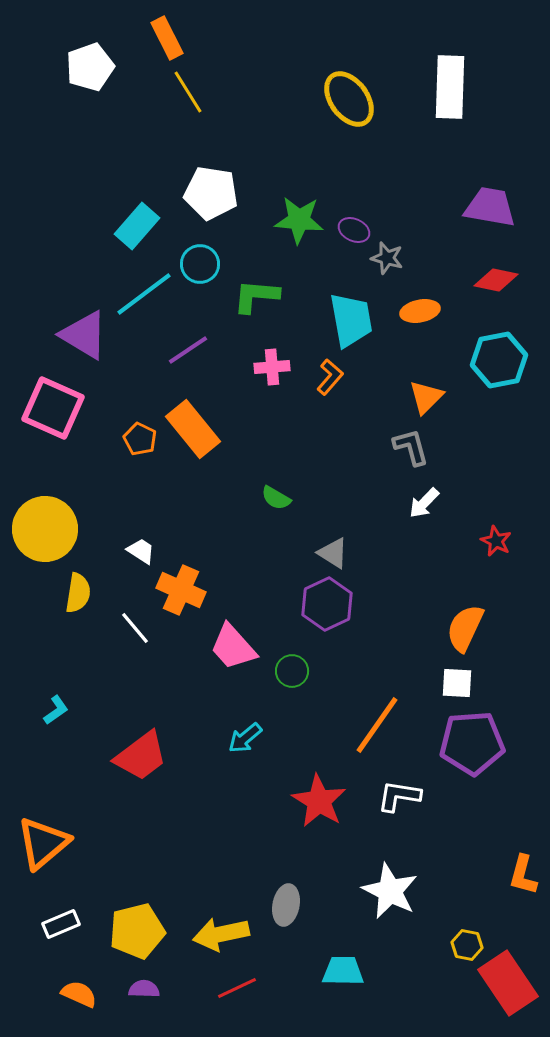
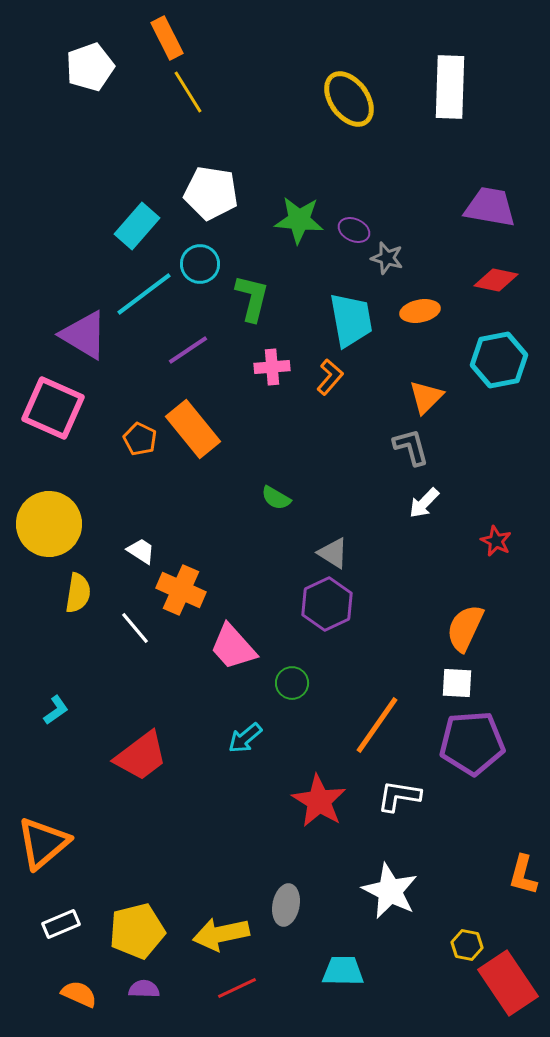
green L-shape at (256, 296): moved 4 px left, 2 px down; rotated 99 degrees clockwise
yellow circle at (45, 529): moved 4 px right, 5 px up
green circle at (292, 671): moved 12 px down
